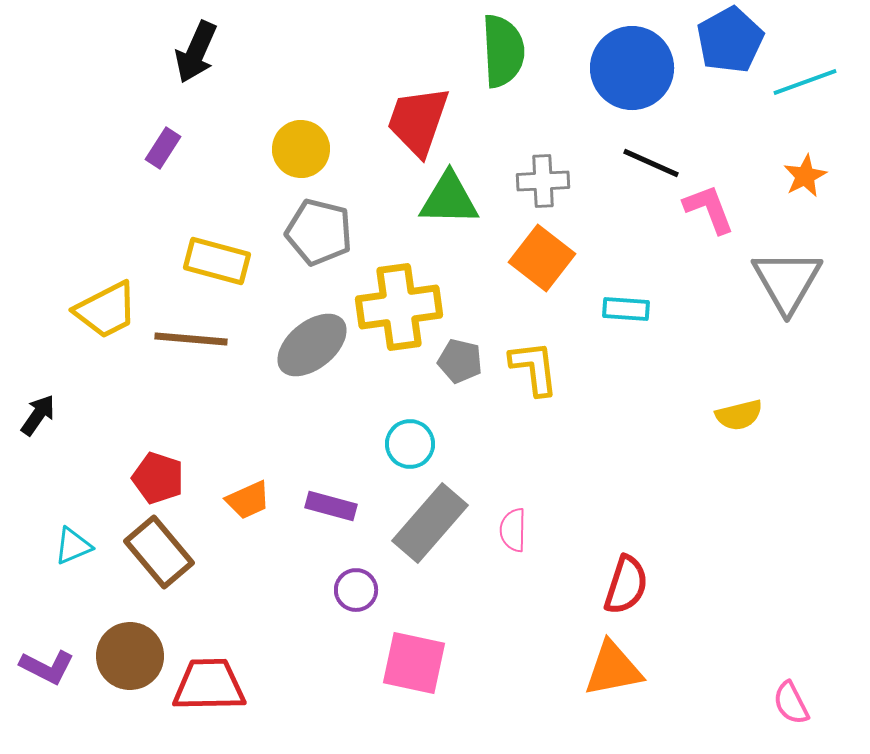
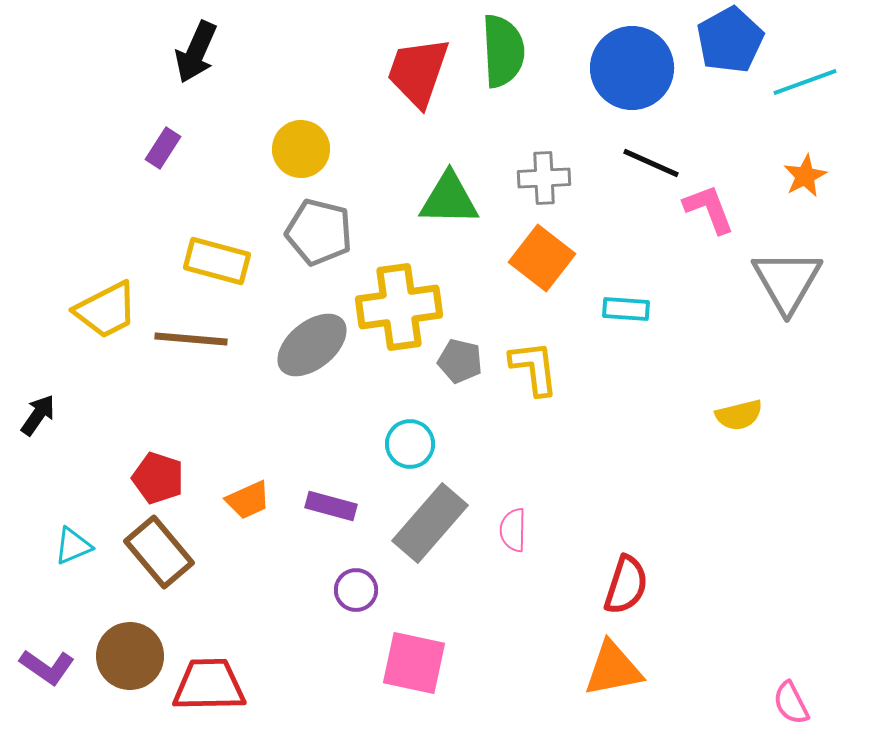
red trapezoid at (418, 121): moved 49 px up
gray cross at (543, 181): moved 1 px right, 3 px up
purple L-shape at (47, 667): rotated 8 degrees clockwise
